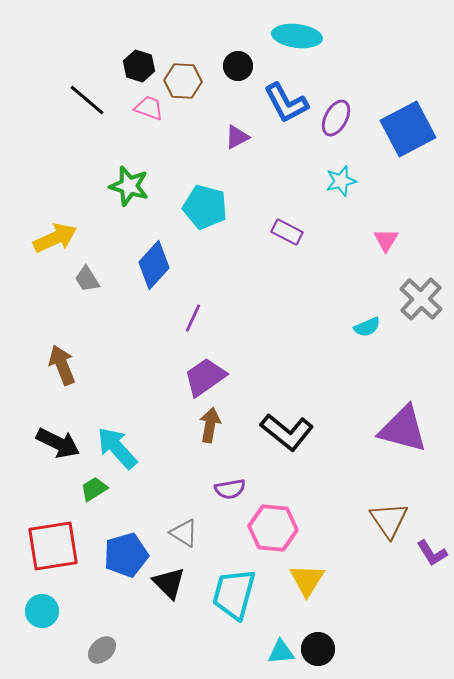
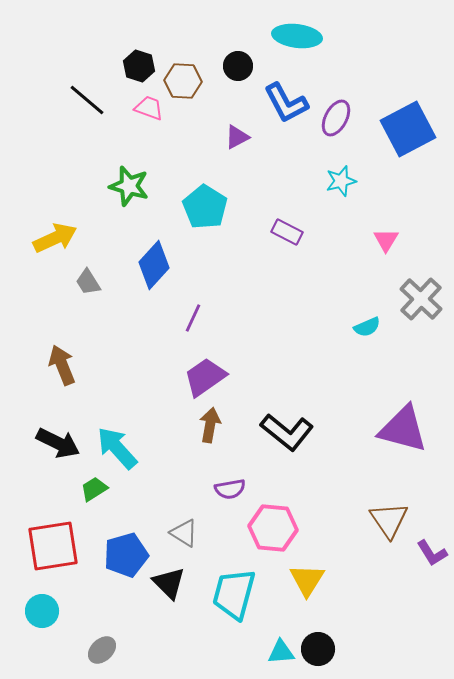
cyan pentagon at (205, 207): rotated 18 degrees clockwise
gray trapezoid at (87, 279): moved 1 px right, 3 px down
